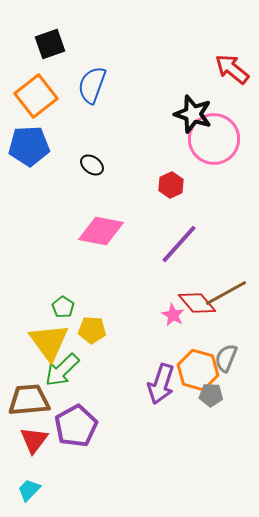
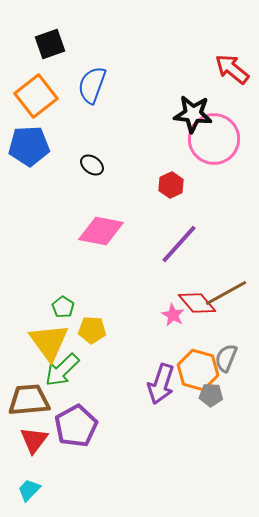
black star: rotated 12 degrees counterclockwise
